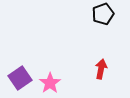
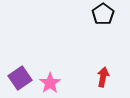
black pentagon: rotated 15 degrees counterclockwise
red arrow: moved 2 px right, 8 px down
